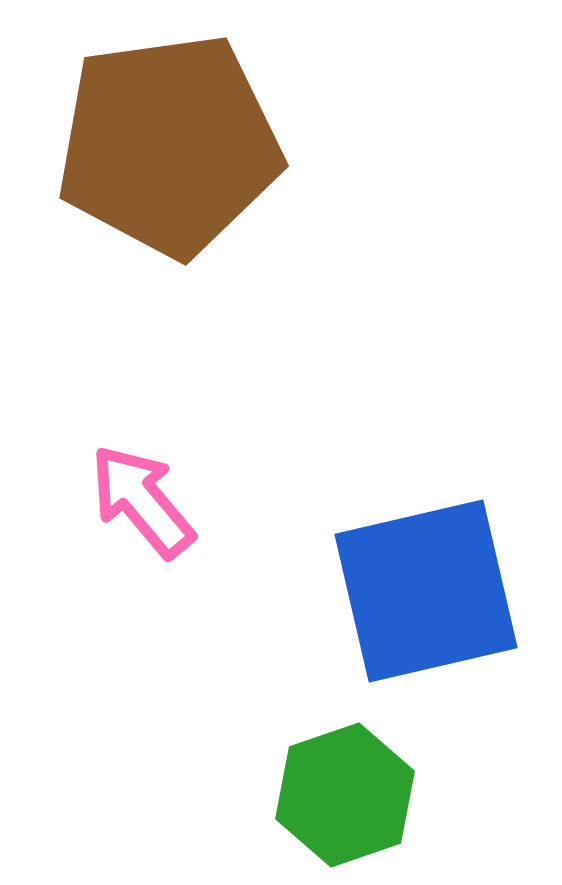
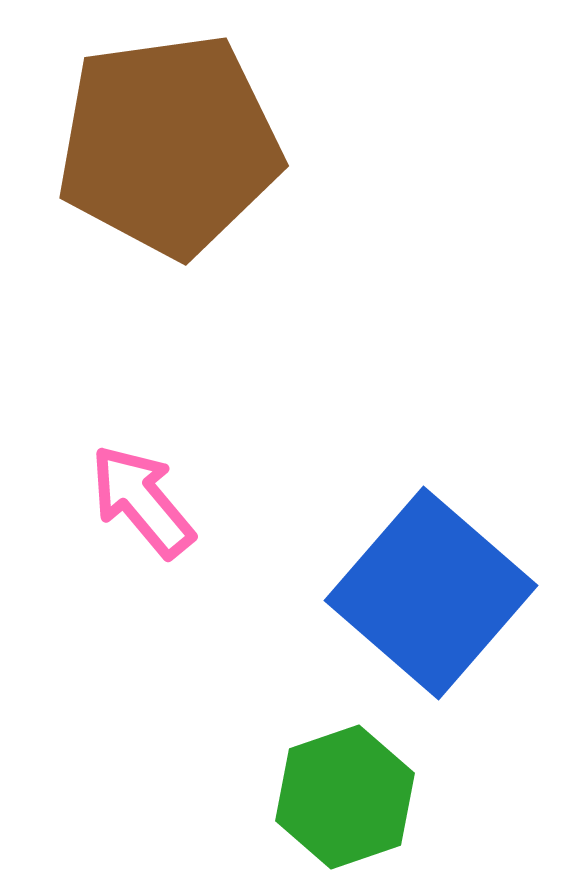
blue square: moved 5 px right, 2 px down; rotated 36 degrees counterclockwise
green hexagon: moved 2 px down
